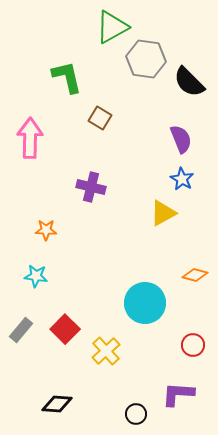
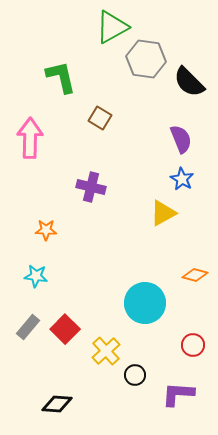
green L-shape: moved 6 px left
gray rectangle: moved 7 px right, 3 px up
black circle: moved 1 px left, 39 px up
